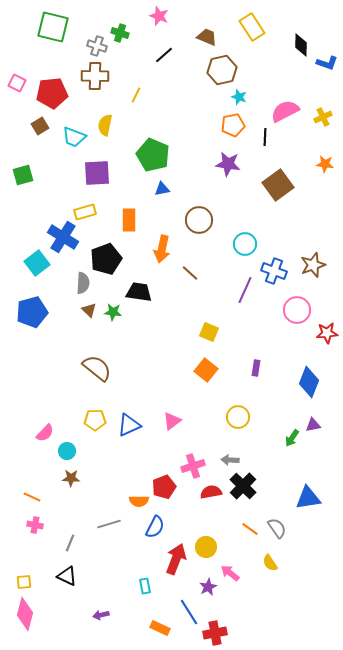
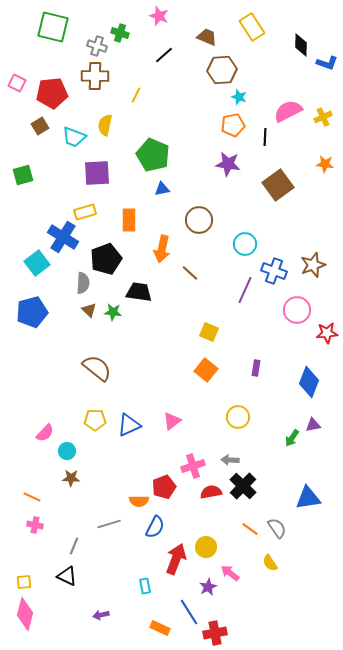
brown hexagon at (222, 70): rotated 8 degrees clockwise
pink semicircle at (285, 111): moved 3 px right
gray line at (70, 543): moved 4 px right, 3 px down
